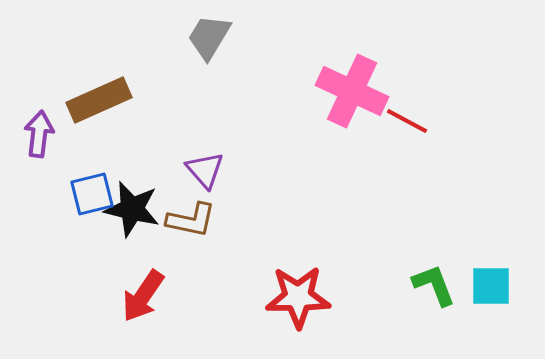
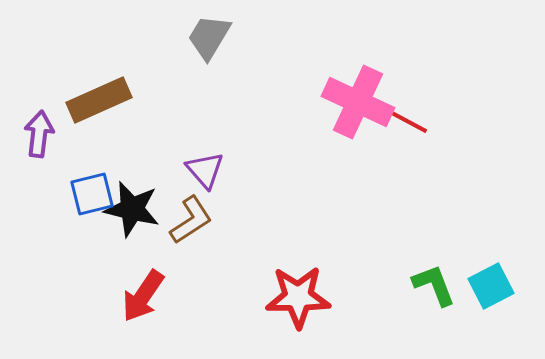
pink cross: moved 6 px right, 11 px down
brown L-shape: rotated 45 degrees counterclockwise
cyan square: rotated 27 degrees counterclockwise
